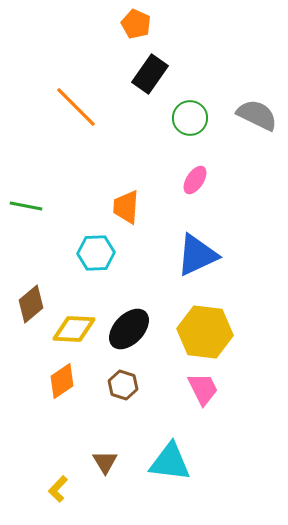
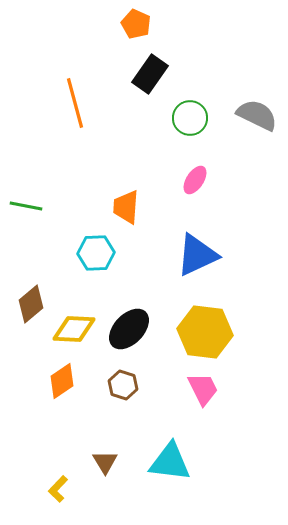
orange line: moved 1 px left, 4 px up; rotated 30 degrees clockwise
